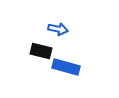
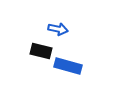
blue rectangle: moved 2 px right, 1 px up
